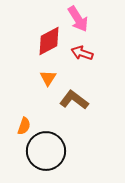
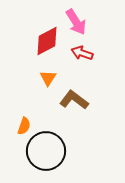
pink arrow: moved 2 px left, 3 px down
red diamond: moved 2 px left
